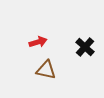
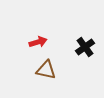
black cross: rotated 12 degrees clockwise
